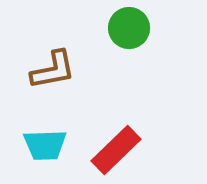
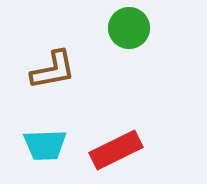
red rectangle: rotated 18 degrees clockwise
